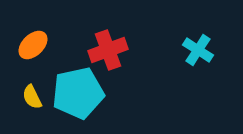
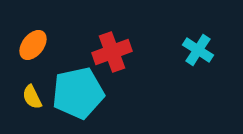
orange ellipse: rotated 8 degrees counterclockwise
red cross: moved 4 px right, 2 px down
